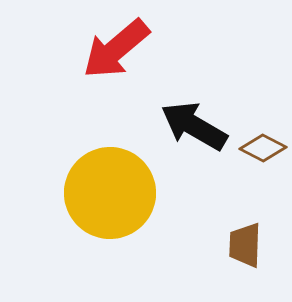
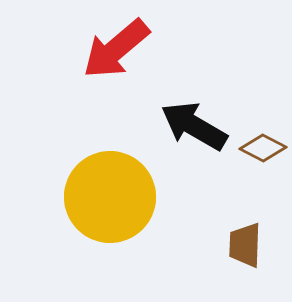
yellow circle: moved 4 px down
